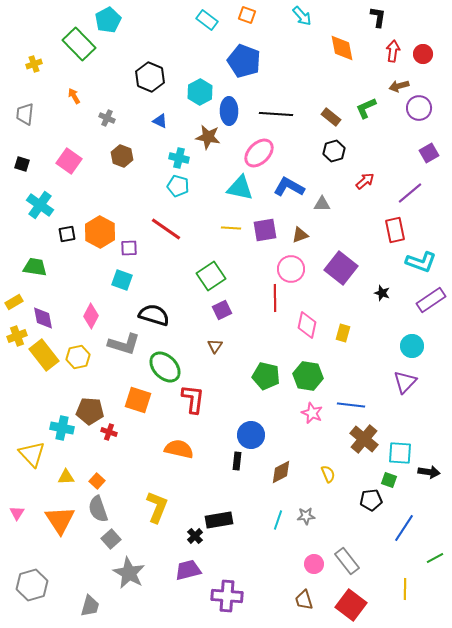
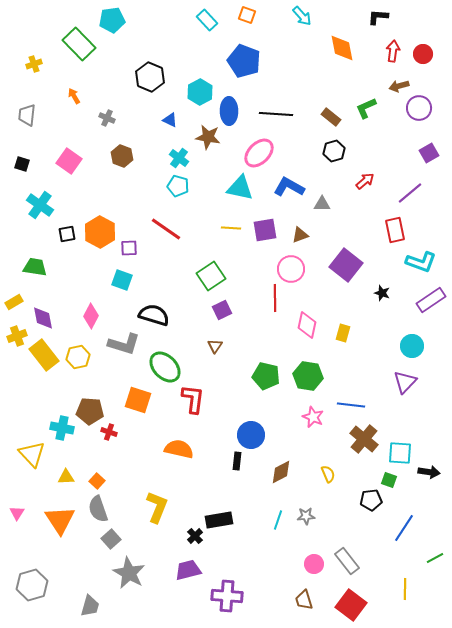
black L-shape at (378, 17): rotated 95 degrees counterclockwise
cyan pentagon at (108, 20): moved 4 px right; rotated 20 degrees clockwise
cyan rectangle at (207, 20): rotated 10 degrees clockwise
gray trapezoid at (25, 114): moved 2 px right, 1 px down
blue triangle at (160, 121): moved 10 px right, 1 px up
cyan cross at (179, 158): rotated 24 degrees clockwise
purple square at (341, 268): moved 5 px right, 3 px up
pink star at (312, 413): moved 1 px right, 4 px down
